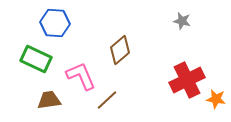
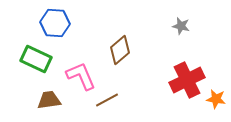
gray star: moved 1 px left, 5 px down
brown line: rotated 15 degrees clockwise
